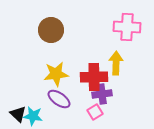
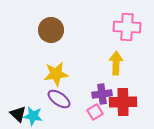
red cross: moved 29 px right, 25 px down
